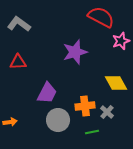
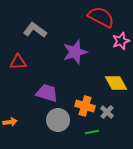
gray L-shape: moved 16 px right, 6 px down
purple trapezoid: rotated 100 degrees counterclockwise
orange cross: rotated 24 degrees clockwise
